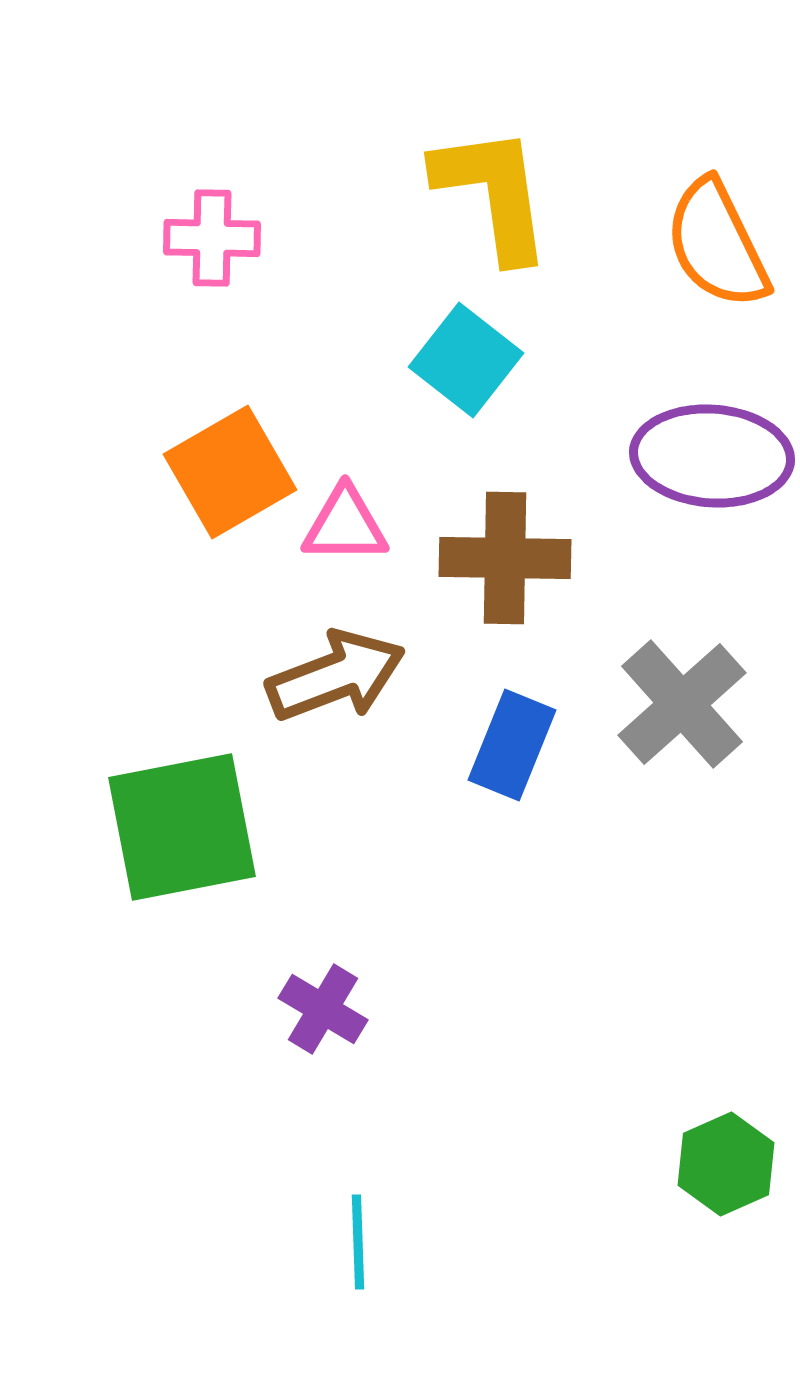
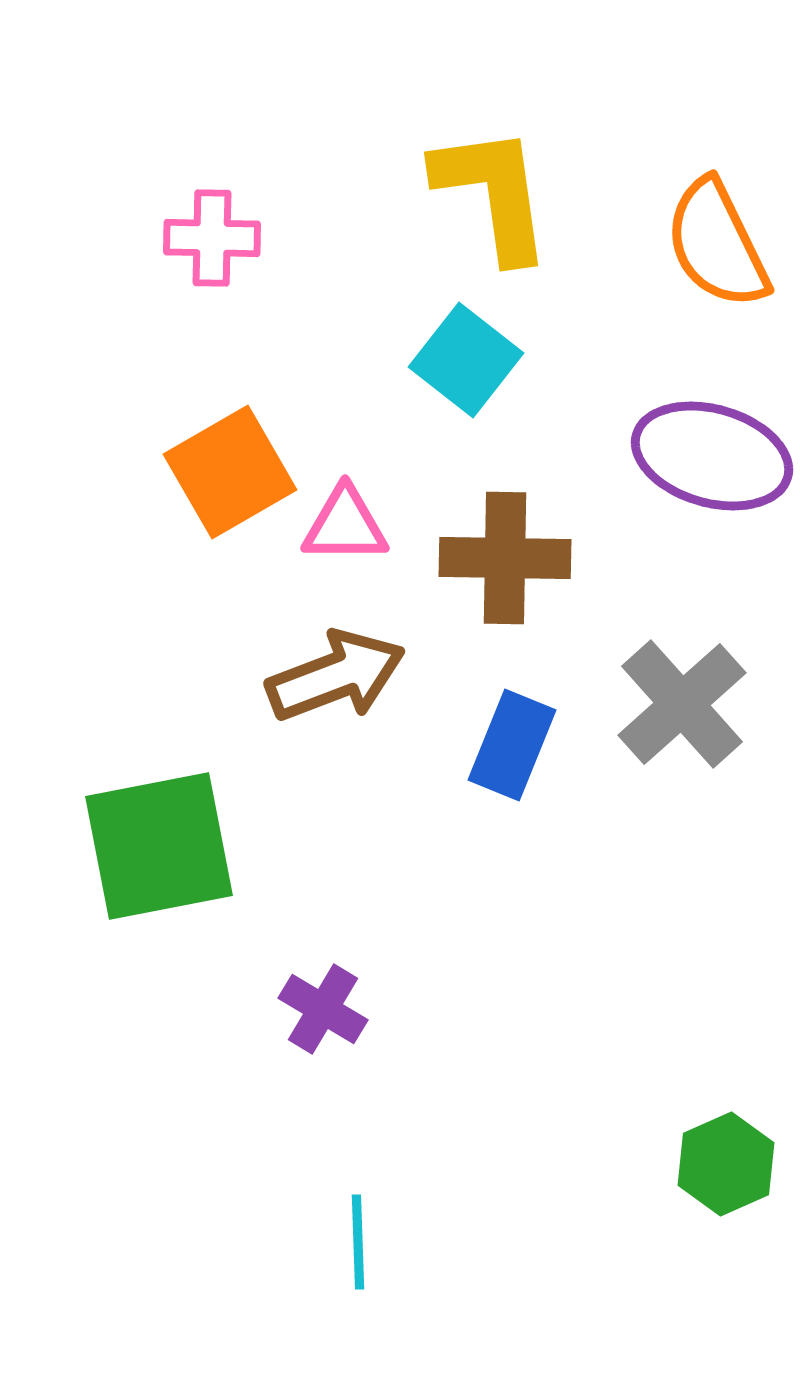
purple ellipse: rotated 12 degrees clockwise
green square: moved 23 px left, 19 px down
